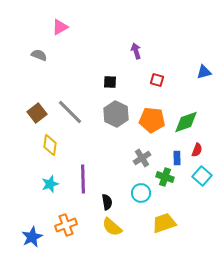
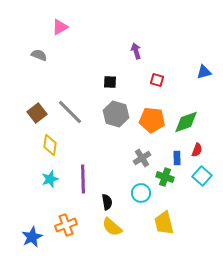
gray hexagon: rotated 10 degrees counterclockwise
cyan star: moved 5 px up
yellow trapezoid: rotated 85 degrees counterclockwise
